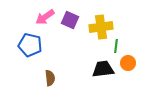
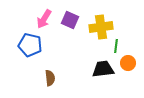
pink arrow: moved 1 px left, 2 px down; rotated 24 degrees counterclockwise
